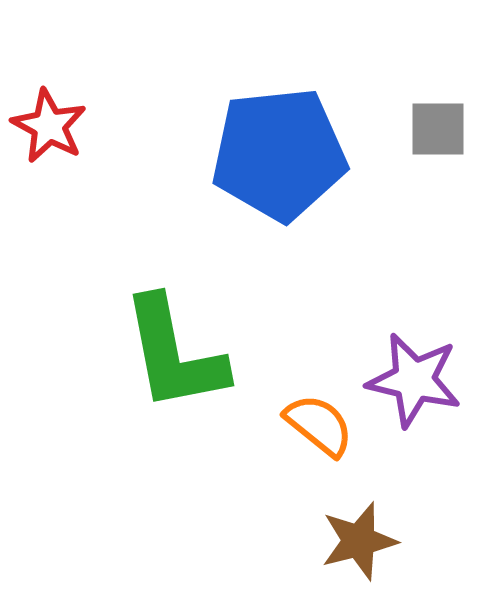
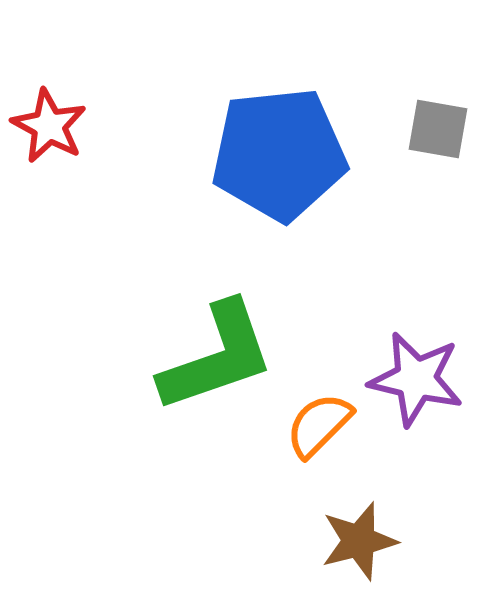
gray square: rotated 10 degrees clockwise
green L-shape: moved 43 px right, 3 px down; rotated 98 degrees counterclockwise
purple star: moved 2 px right, 1 px up
orange semicircle: rotated 84 degrees counterclockwise
